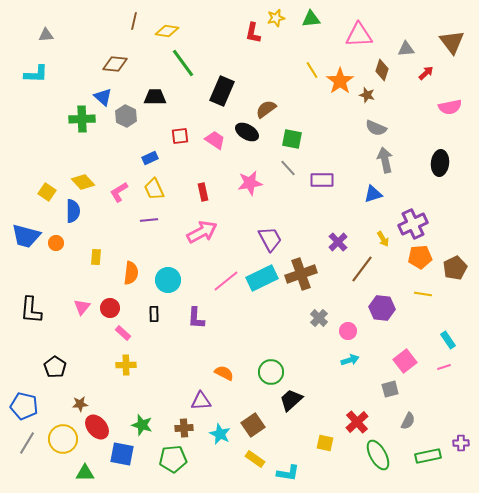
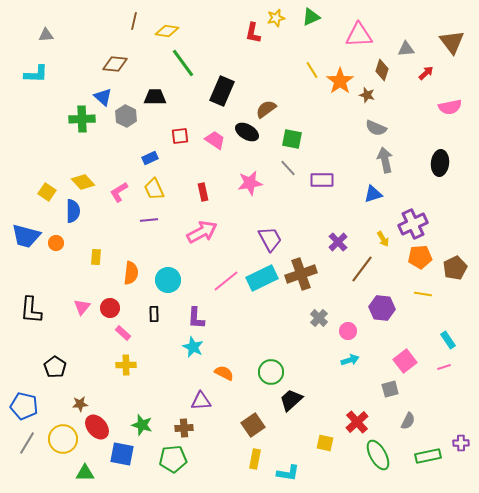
green triangle at (311, 19): moved 2 px up; rotated 18 degrees counterclockwise
cyan star at (220, 434): moved 27 px left, 87 px up
yellow rectangle at (255, 459): rotated 66 degrees clockwise
